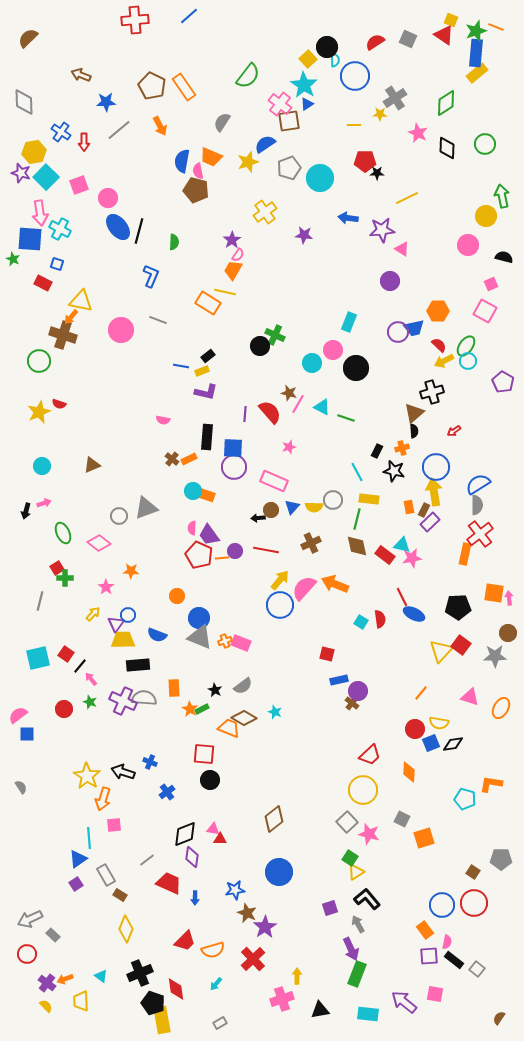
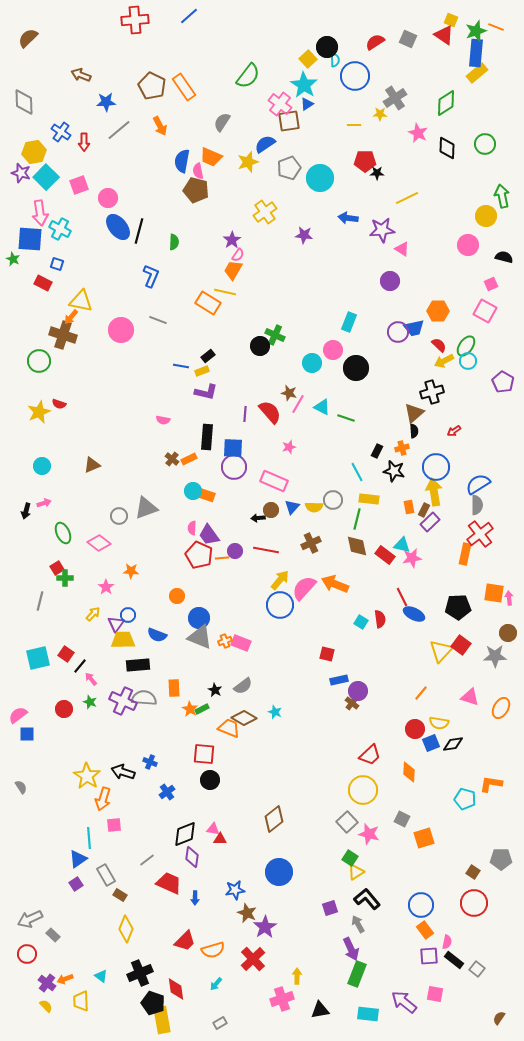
blue circle at (442, 905): moved 21 px left
